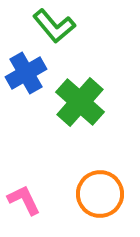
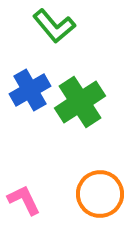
blue cross: moved 4 px right, 17 px down
green cross: rotated 15 degrees clockwise
